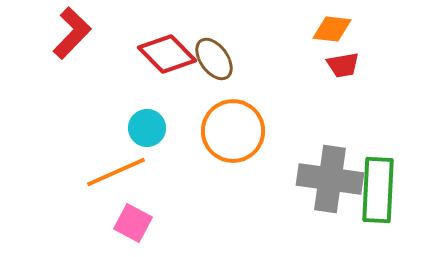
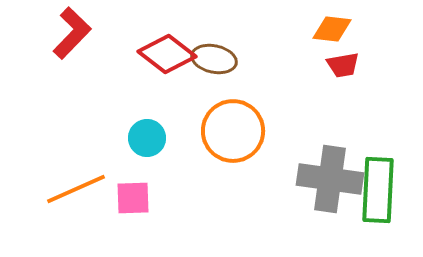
red diamond: rotated 8 degrees counterclockwise
brown ellipse: rotated 42 degrees counterclockwise
cyan circle: moved 10 px down
orange line: moved 40 px left, 17 px down
pink square: moved 25 px up; rotated 30 degrees counterclockwise
